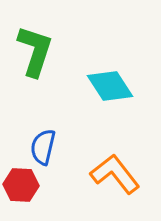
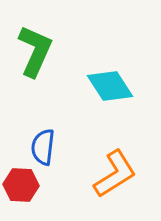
green L-shape: rotated 6 degrees clockwise
blue semicircle: rotated 6 degrees counterclockwise
orange L-shape: rotated 96 degrees clockwise
